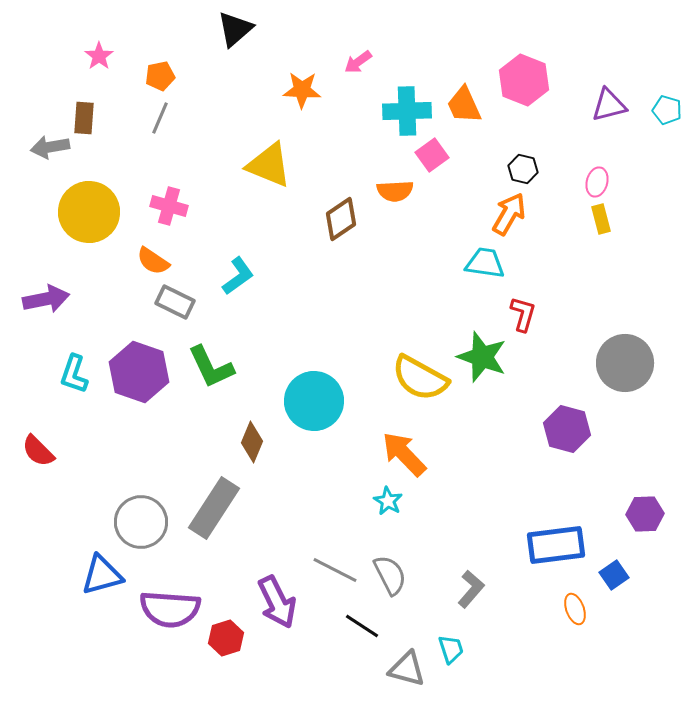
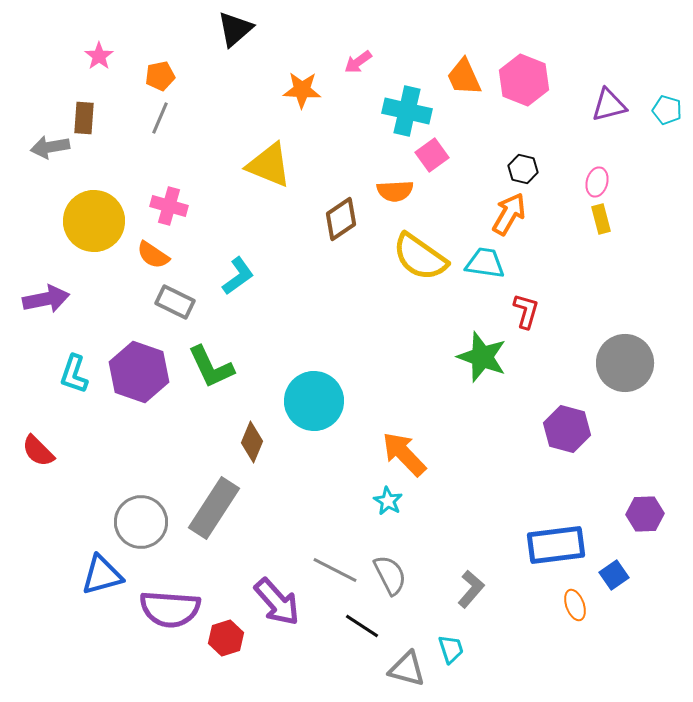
orange trapezoid at (464, 105): moved 28 px up
cyan cross at (407, 111): rotated 15 degrees clockwise
yellow circle at (89, 212): moved 5 px right, 9 px down
orange semicircle at (153, 261): moved 6 px up
red L-shape at (523, 314): moved 3 px right, 3 px up
yellow semicircle at (420, 378): moved 121 px up; rotated 6 degrees clockwise
purple arrow at (277, 602): rotated 16 degrees counterclockwise
orange ellipse at (575, 609): moved 4 px up
